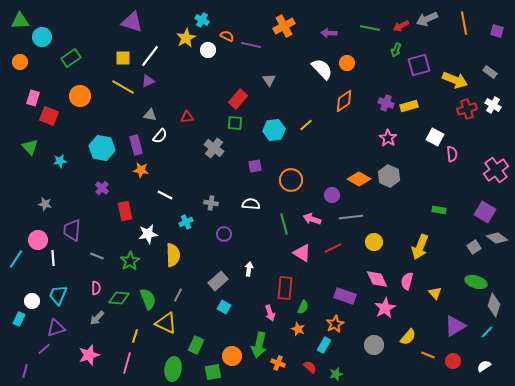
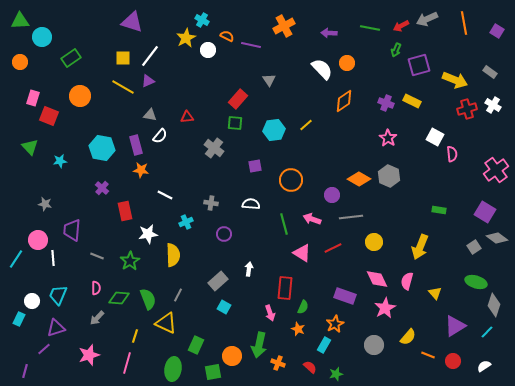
purple square at (497, 31): rotated 16 degrees clockwise
yellow rectangle at (409, 106): moved 3 px right, 5 px up; rotated 42 degrees clockwise
